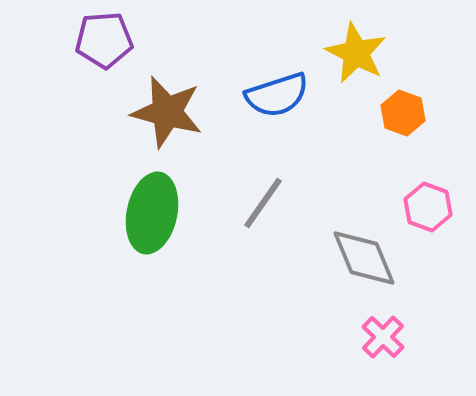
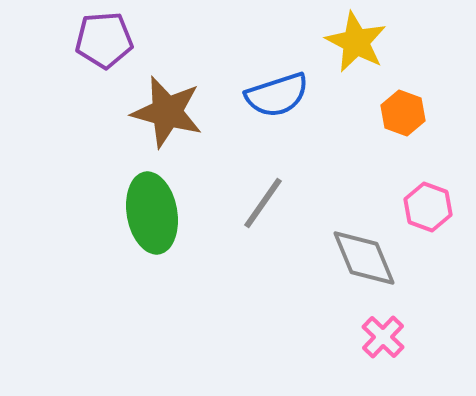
yellow star: moved 11 px up
green ellipse: rotated 22 degrees counterclockwise
